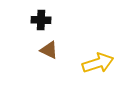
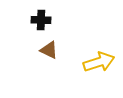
yellow arrow: moved 1 px right, 1 px up
